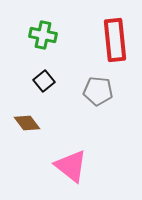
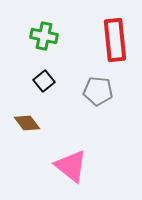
green cross: moved 1 px right, 1 px down
